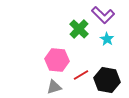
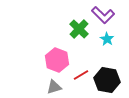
pink hexagon: rotated 15 degrees clockwise
